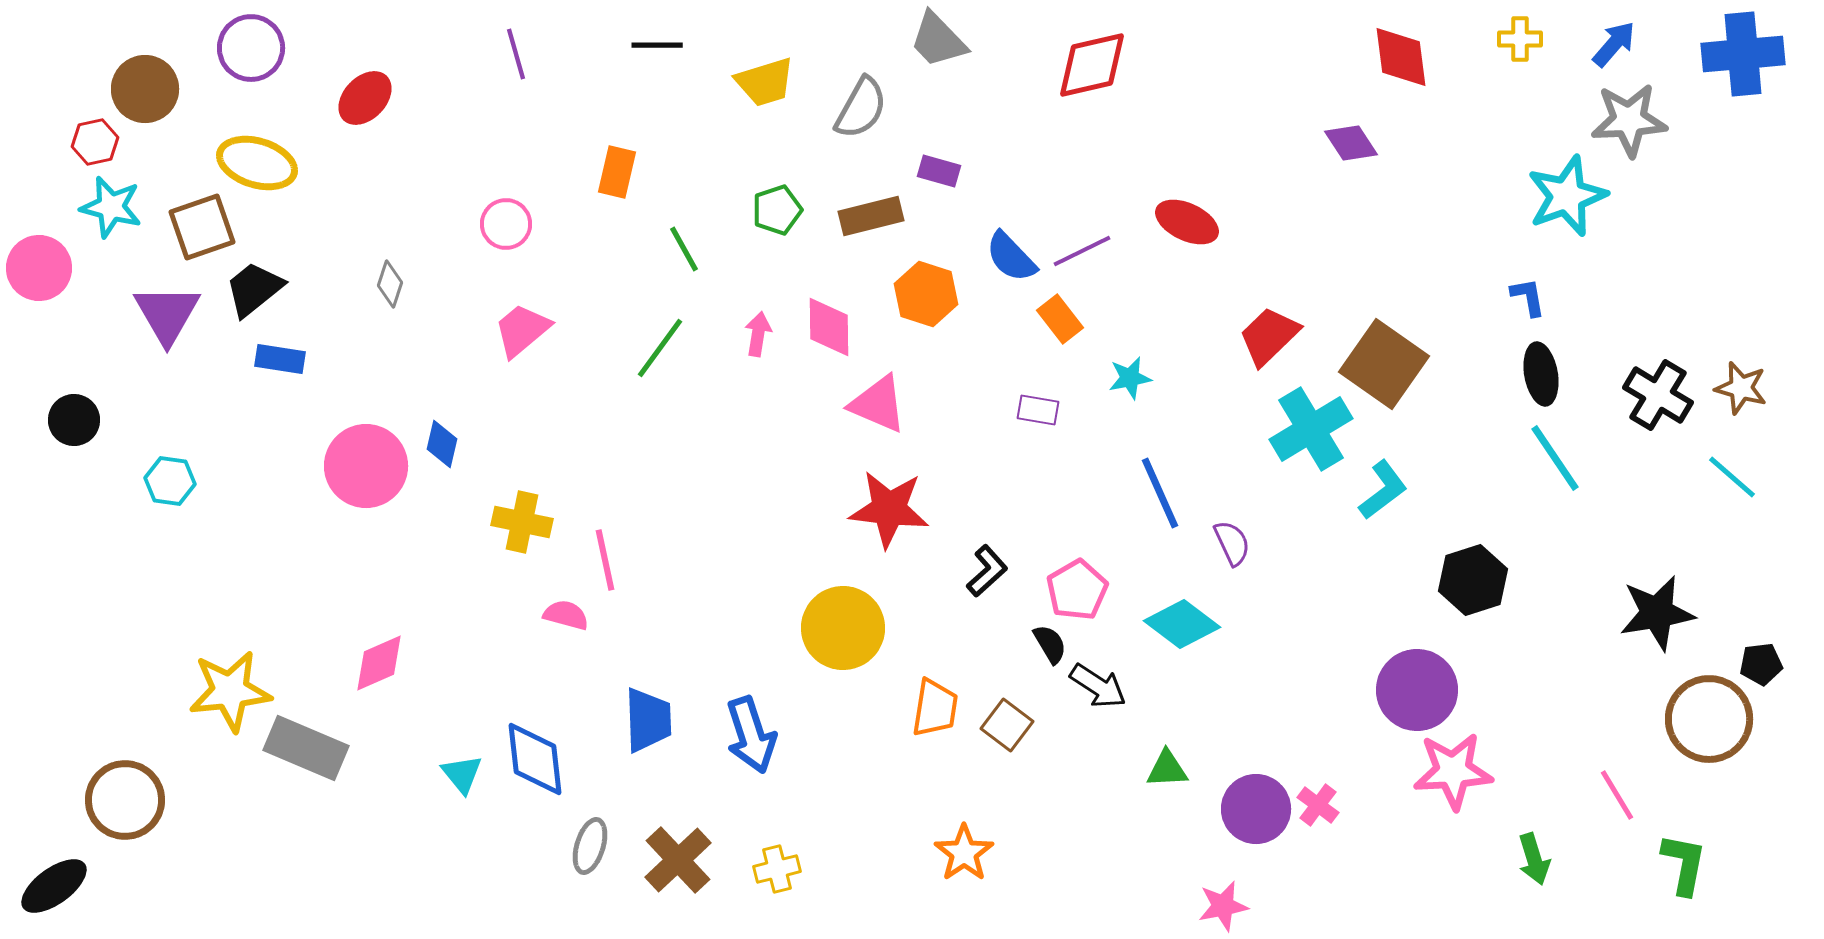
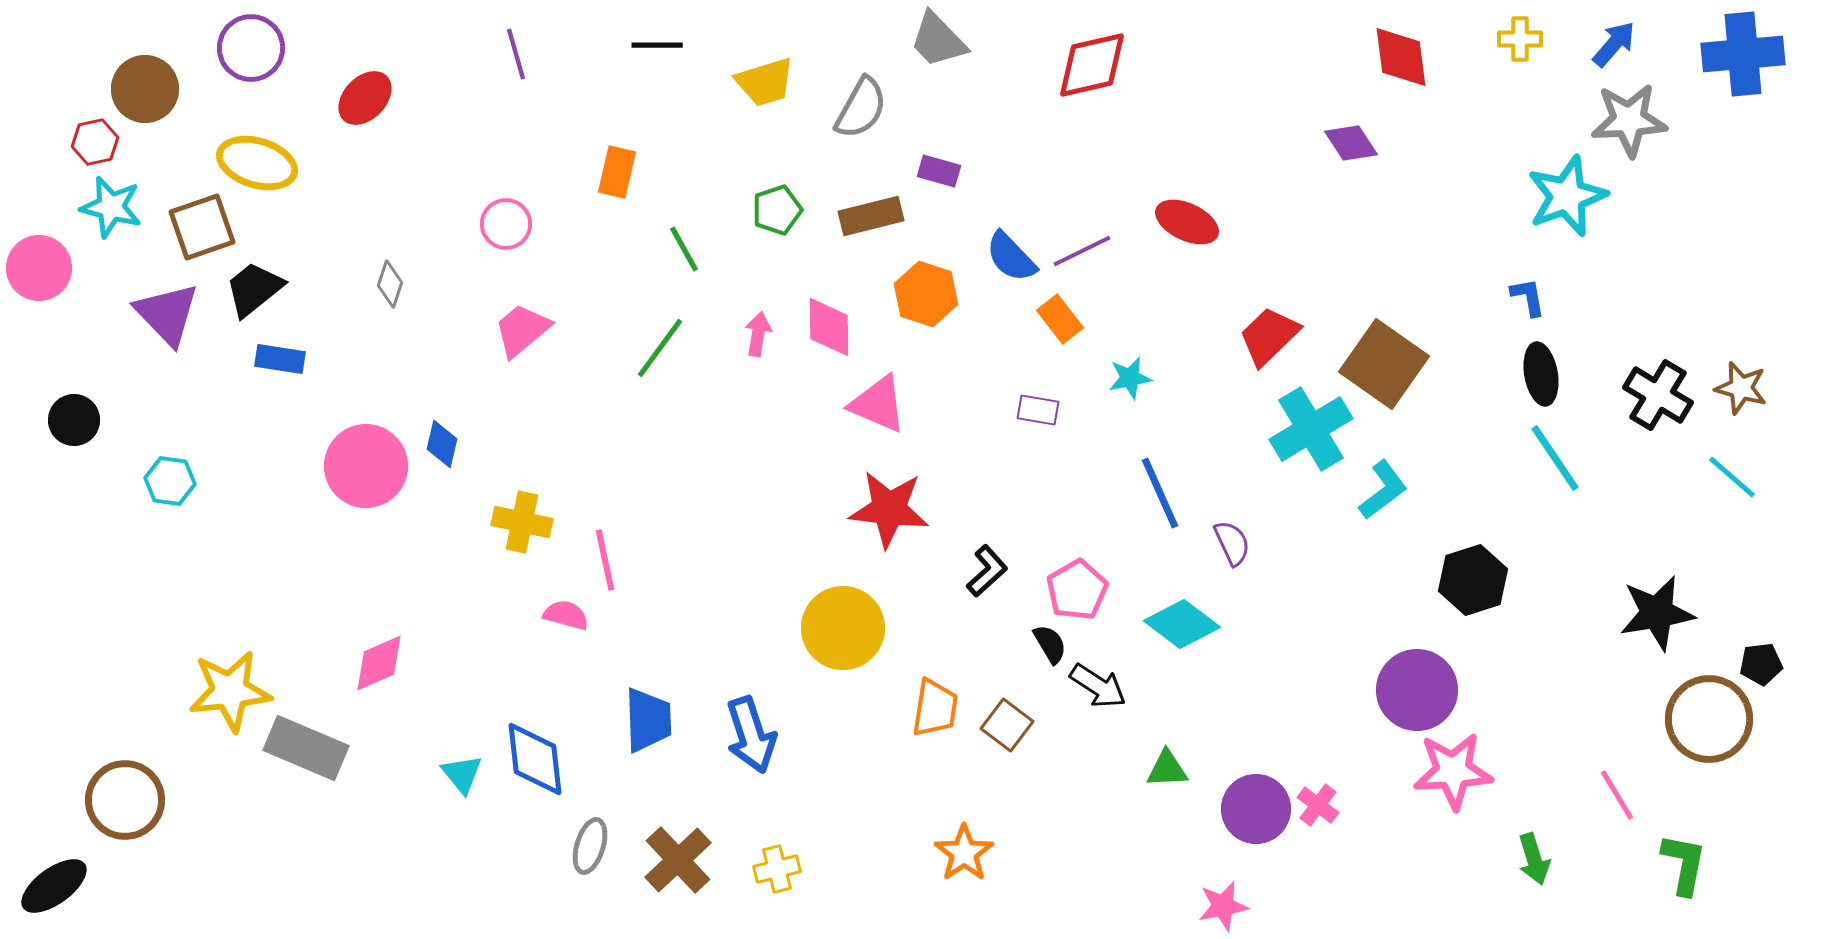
purple triangle at (167, 314): rotated 14 degrees counterclockwise
